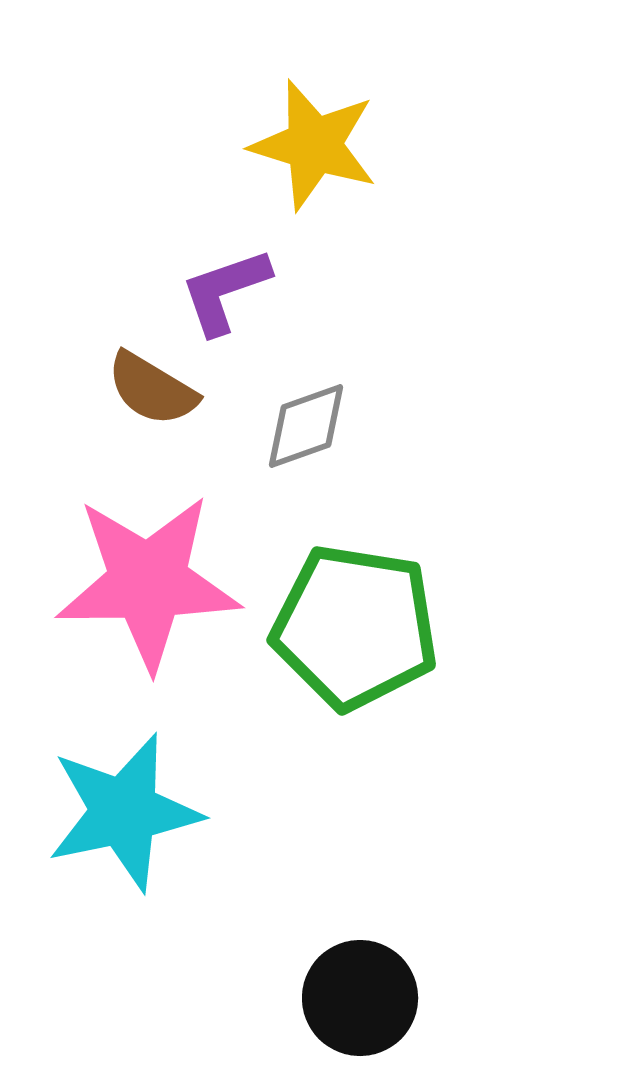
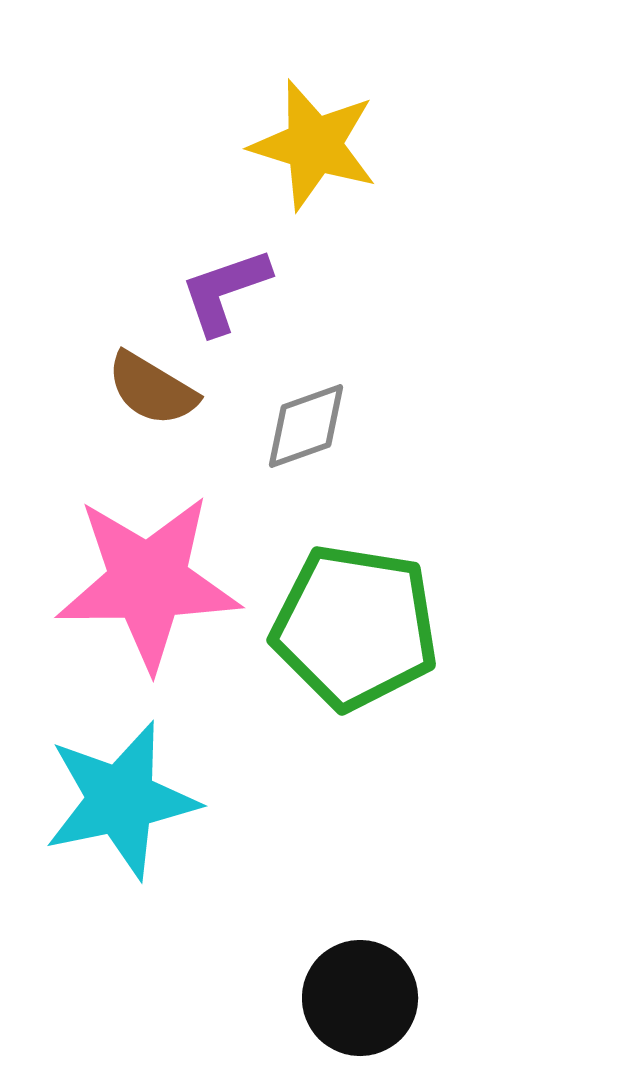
cyan star: moved 3 px left, 12 px up
